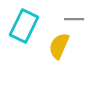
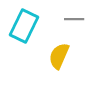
yellow semicircle: moved 10 px down
